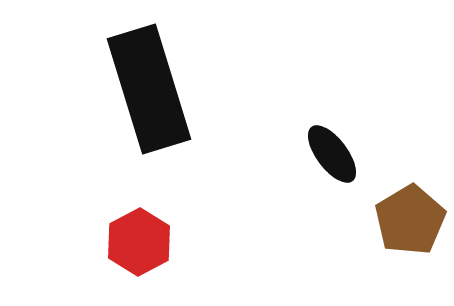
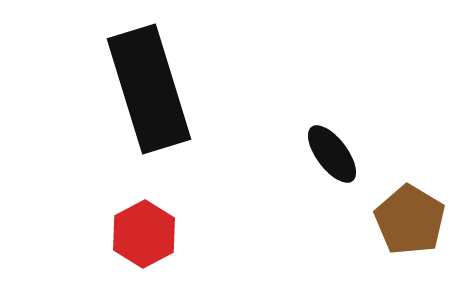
brown pentagon: rotated 10 degrees counterclockwise
red hexagon: moved 5 px right, 8 px up
